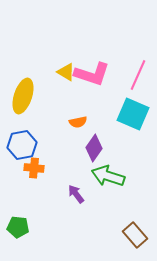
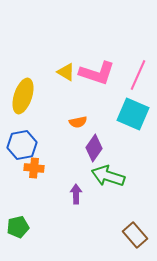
pink L-shape: moved 5 px right, 1 px up
purple arrow: rotated 36 degrees clockwise
green pentagon: rotated 20 degrees counterclockwise
